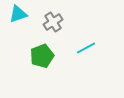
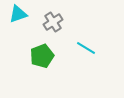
cyan line: rotated 60 degrees clockwise
